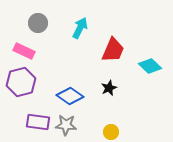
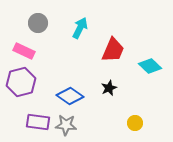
yellow circle: moved 24 px right, 9 px up
